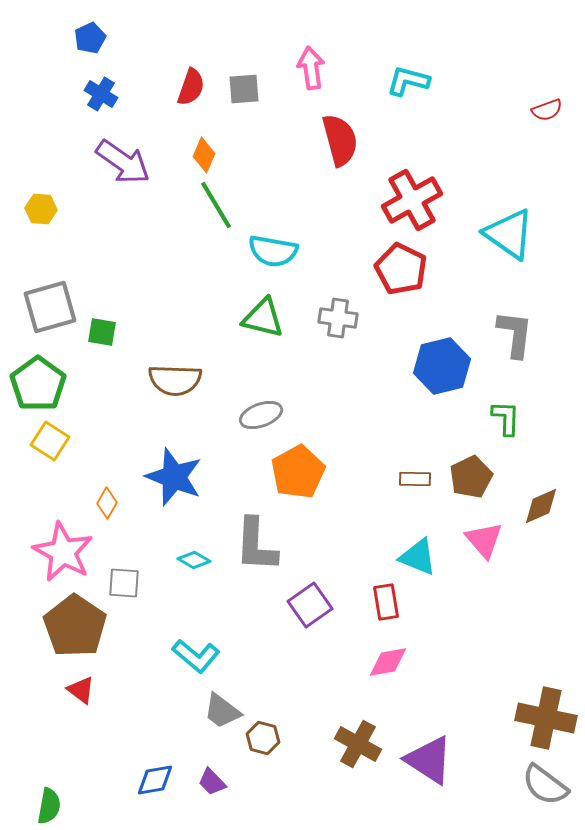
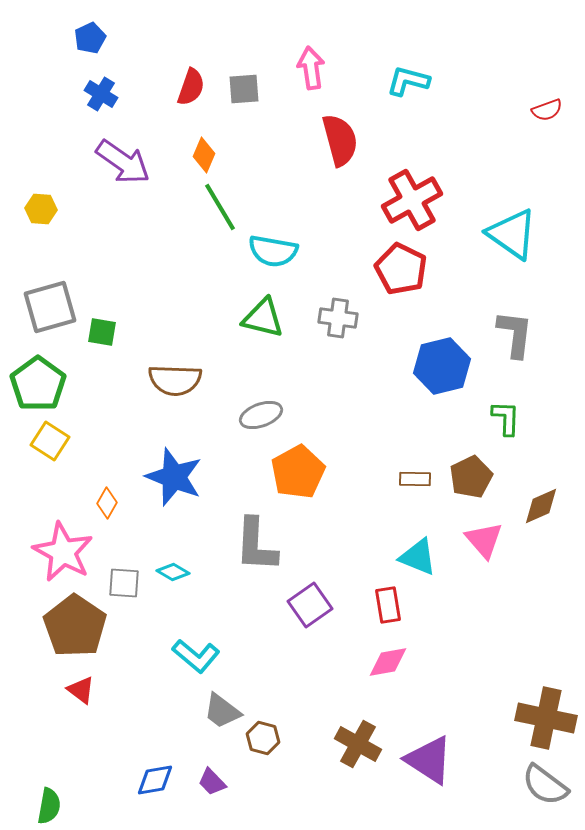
green line at (216, 205): moved 4 px right, 2 px down
cyan triangle at (509, 234): moved 3 px right
cyan diamond at (194, 560): moved 21 px left, 12 px down
red rectangle at (386, 602): moved 2 px right, 3 px down
